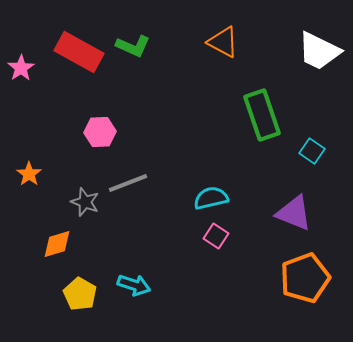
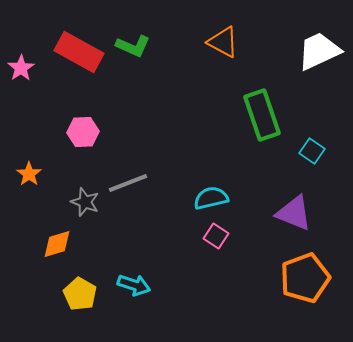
white trapezoid: rotated 129 degrees clockwise
pink hexagon: moved 17 px left
